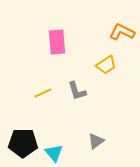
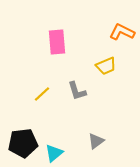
yellow trapezoid: moved 1 px down; rotated 10 degrees clockwise
yellow line: moved 1 px left, 1 px down; rotated 18 degrees counterclockwise
black pentagon: rotated 8 degrees counterclockwise
cyan triangle: rotated 30 degrees clockwise
